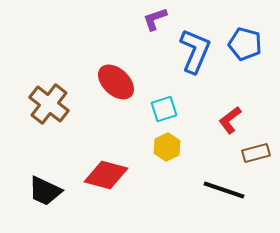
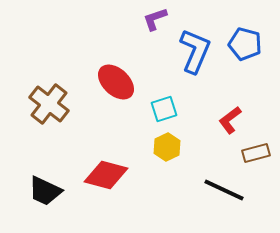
black line: rotated 6 degrees clockwise
